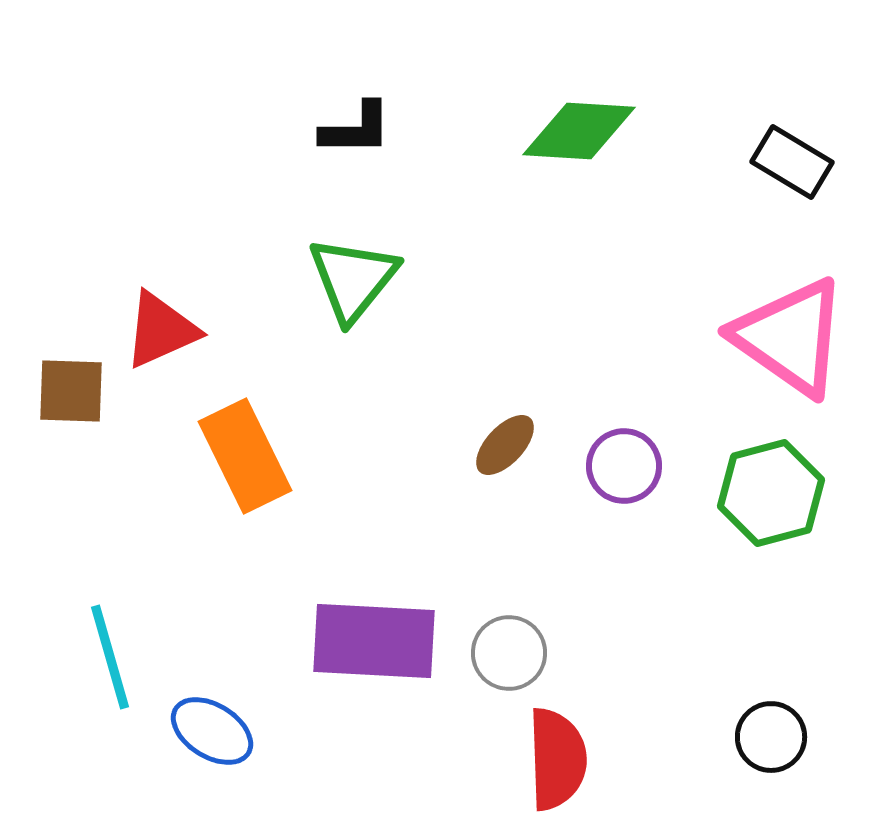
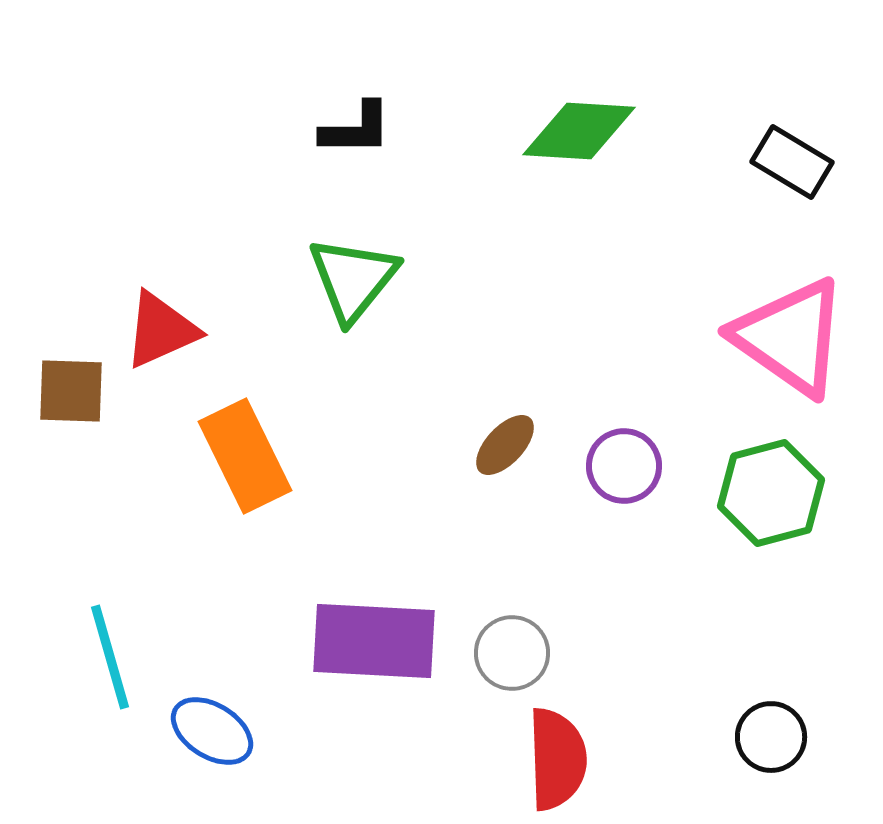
gray circle: moved 3 px right
